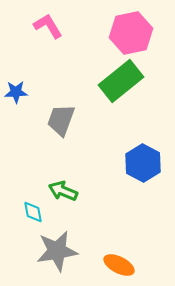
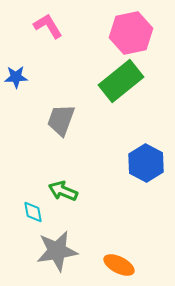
blue star: moved 15 px up
blue hexagon: moved 3 px right
